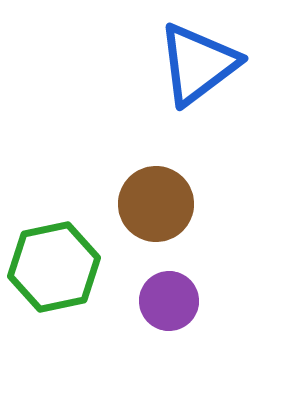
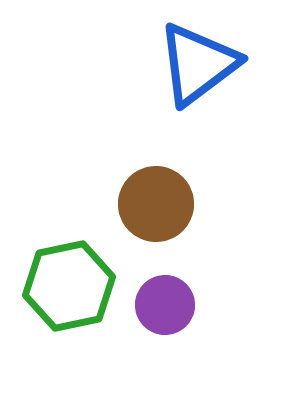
green hexagon: moved 15 px right, 19 px down
purple circle: moved 4 px left, 4 px down
